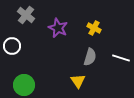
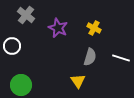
green circle: moved 3 px left
